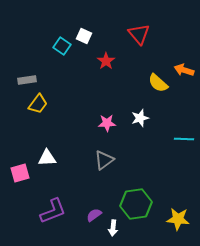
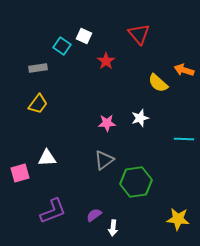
gray rectangle: moved 11 px right, 12 px up
green hexagon: moved 22 px up
